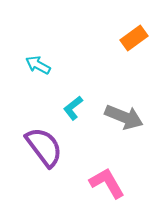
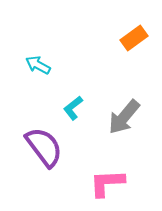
gray arrow: rotated 108 degrees clockwise
pink L-shape: rotated 63 degrees counterclockwise
